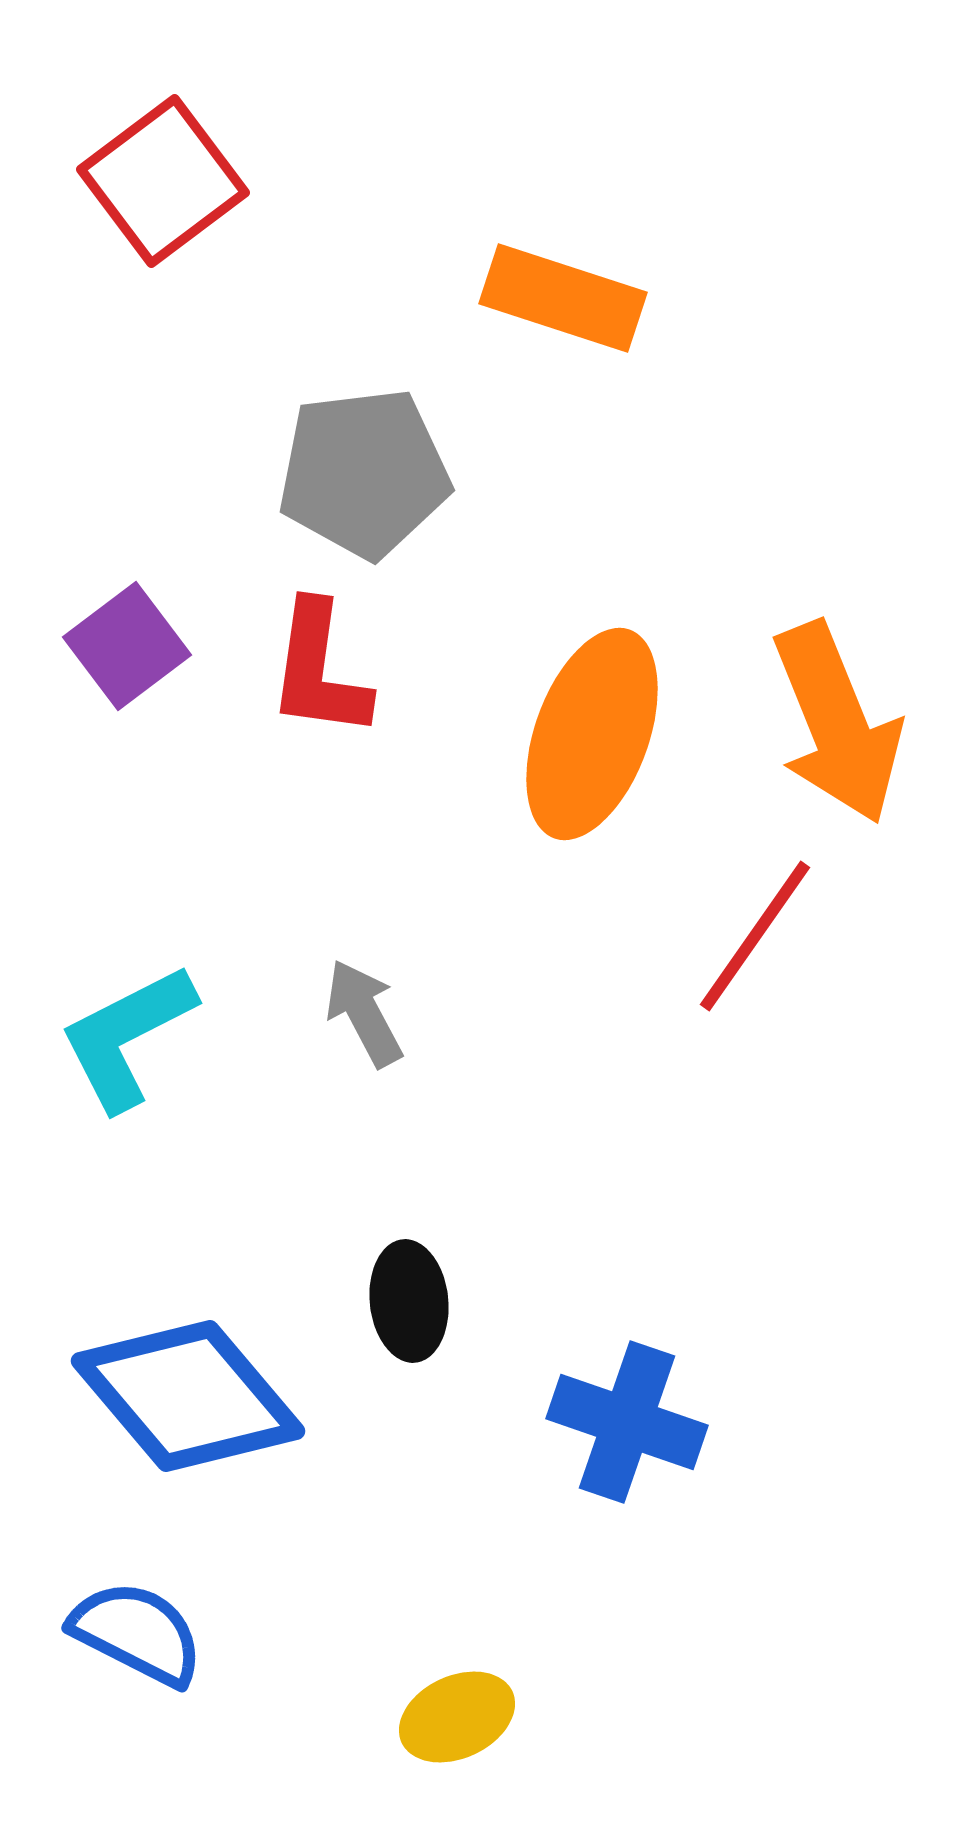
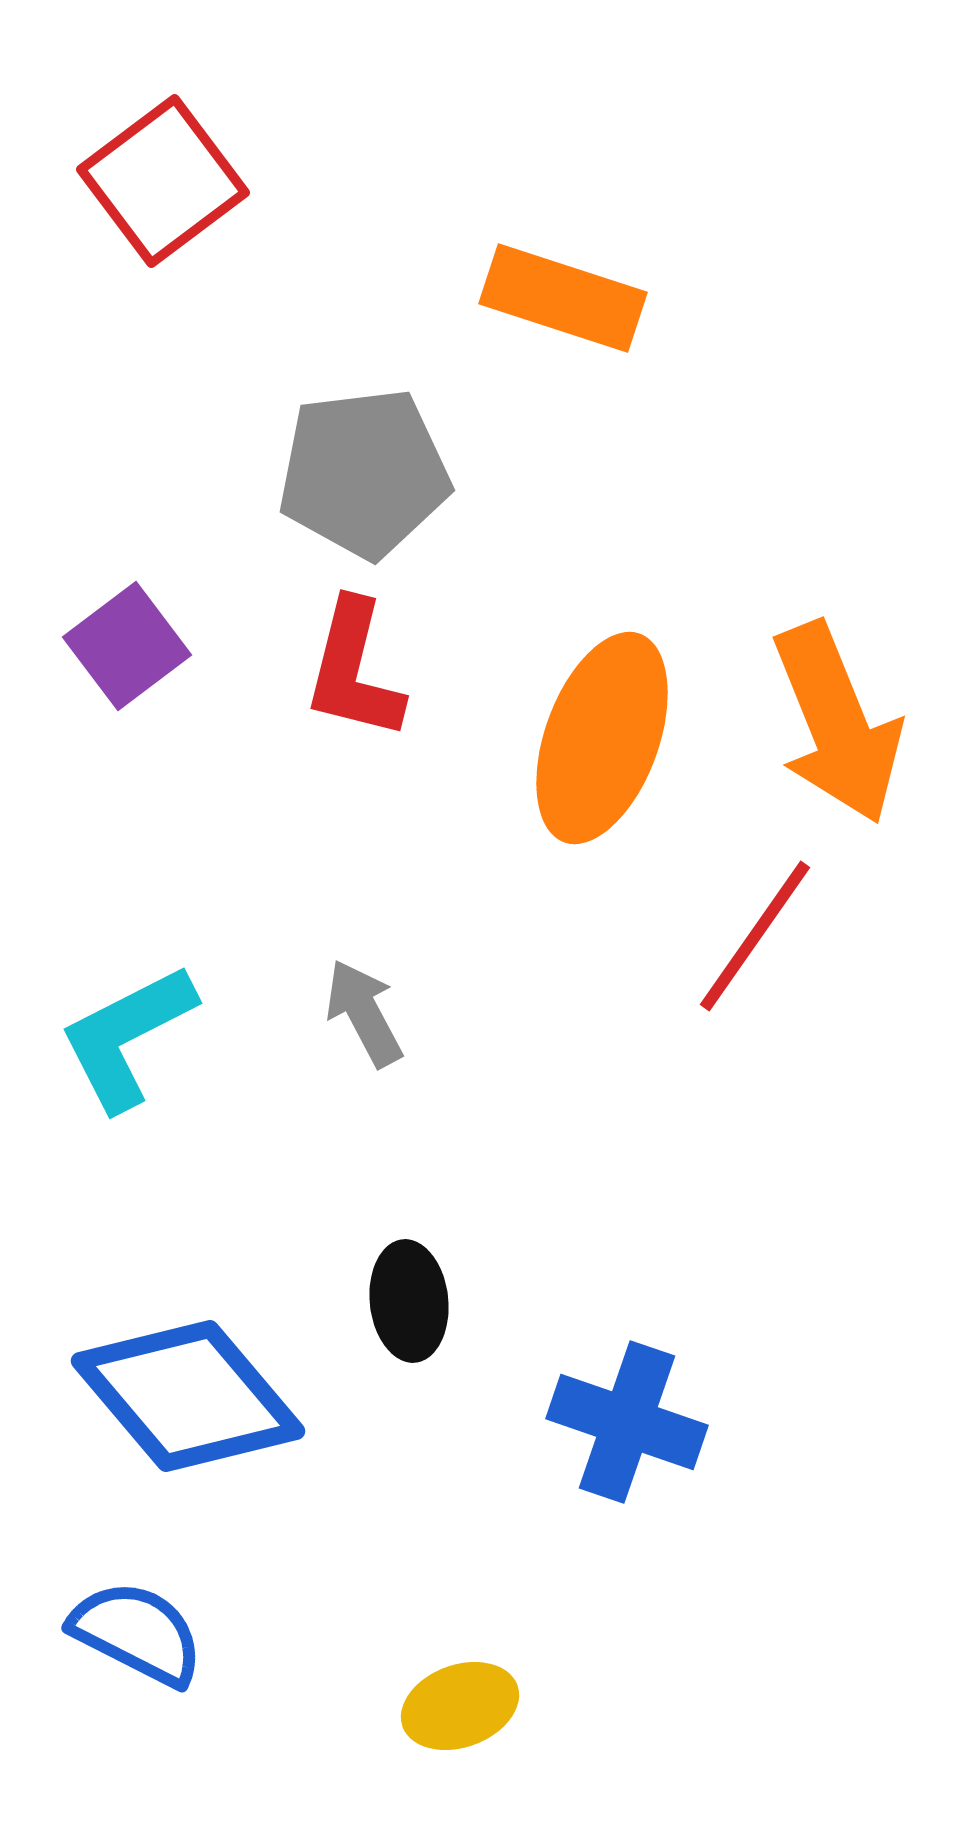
red L-shape: moved 35 px right; rotated 6 degrees clockwise
orange ellipse: moved 10 px right, 4 px down
yellow ellipse: moved 3 px right, 11 px up; rotated 5 degrees clockwise
